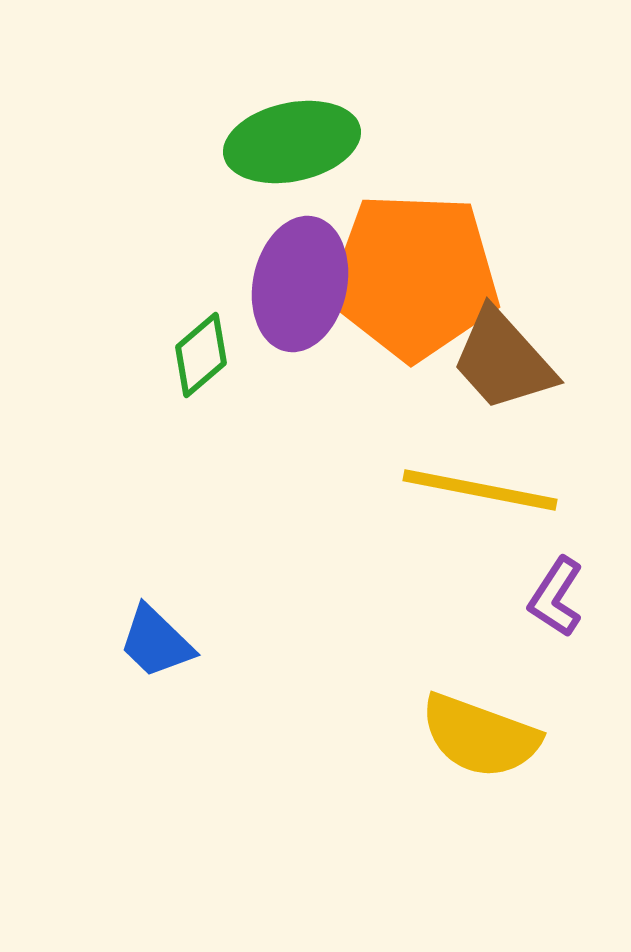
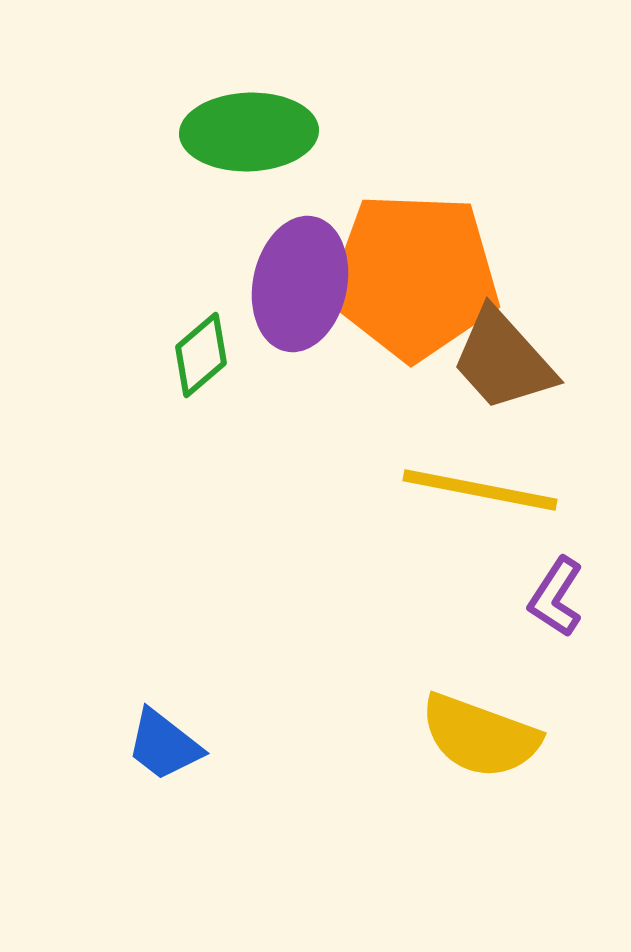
green ellipse: moved 43 px left, 10 px up; rotated 10 degrees clockwise
blue trapezoid: moved 8 px right, 103 px down; rotated 6 degrees counterclockwise
